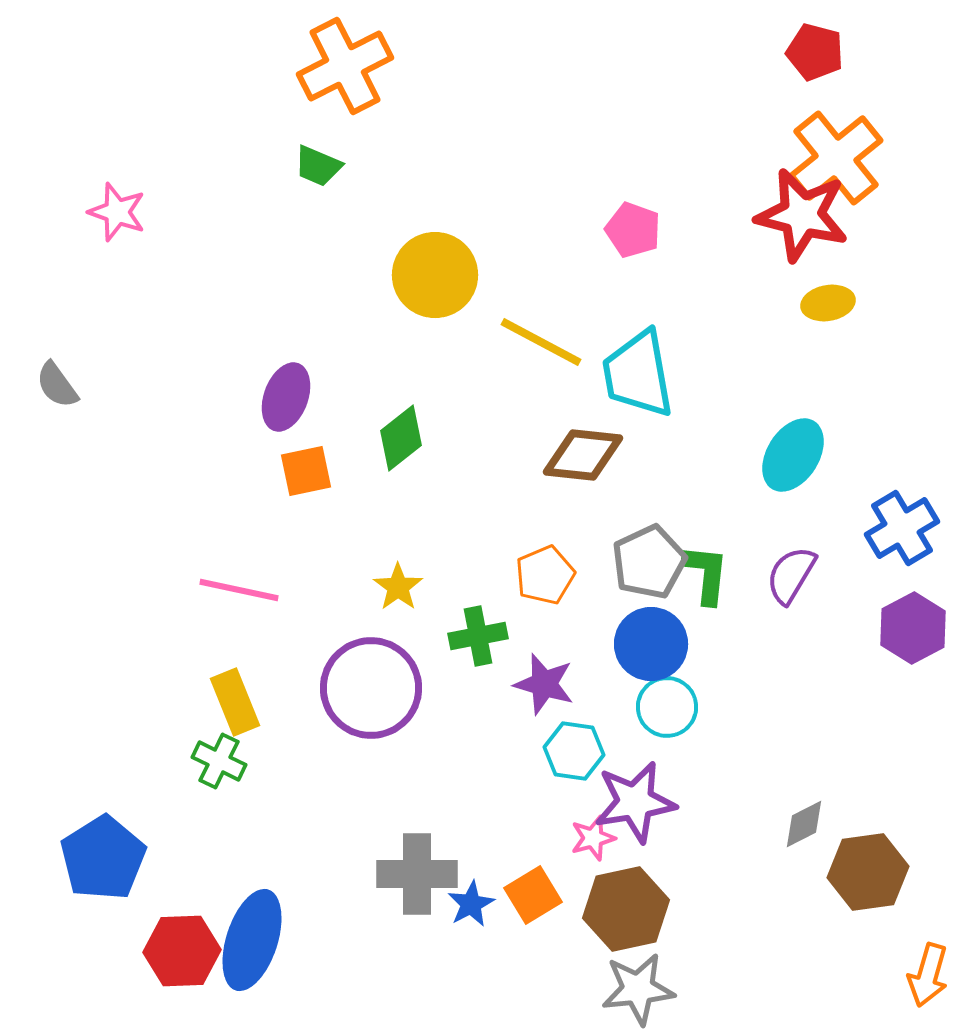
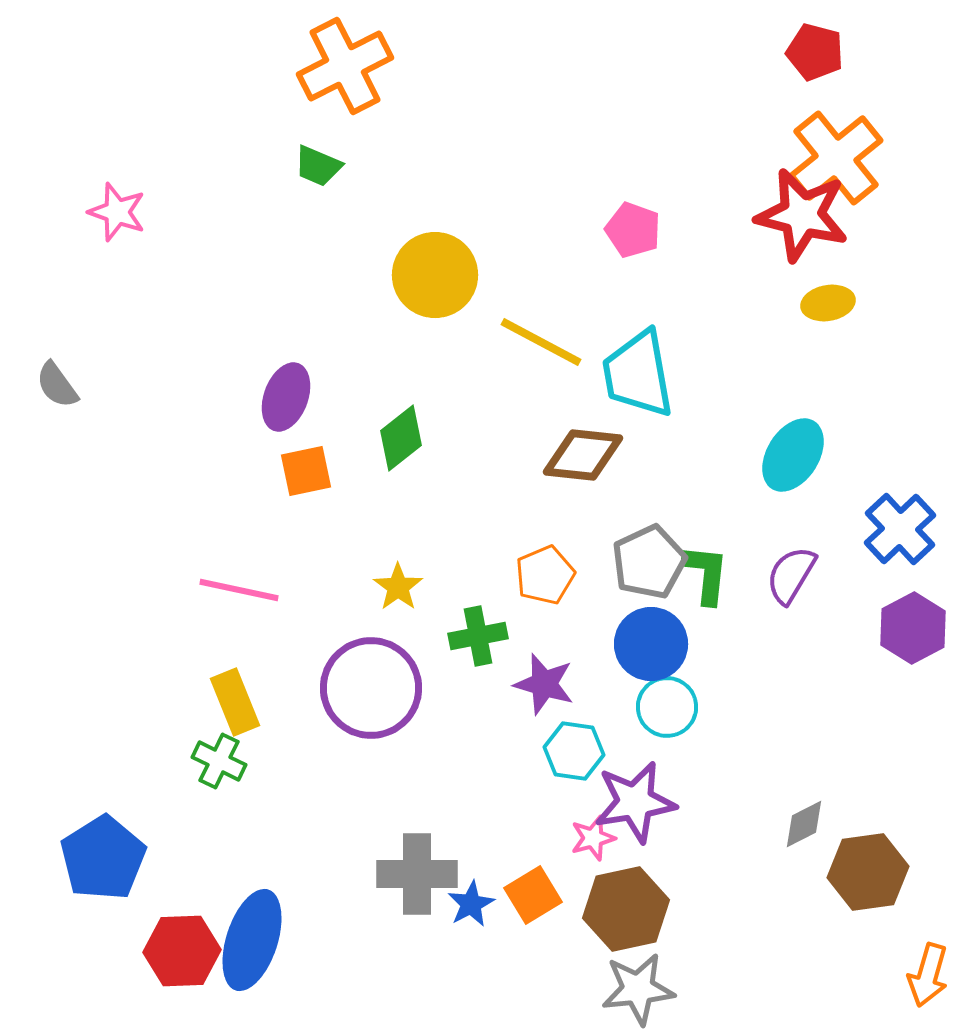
blue cross at (902, 528): moved 2 px left, 1 px down; rotated 12 degrees counterclockwise
